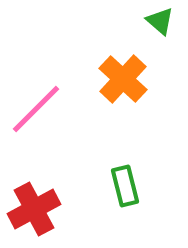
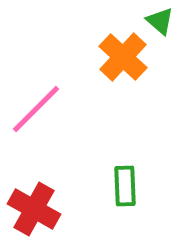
orange cross: moved 22 px up
green rectangle: rotated 12 degrees clockwise
red cross: rotated 33 degrees counterclockwise
